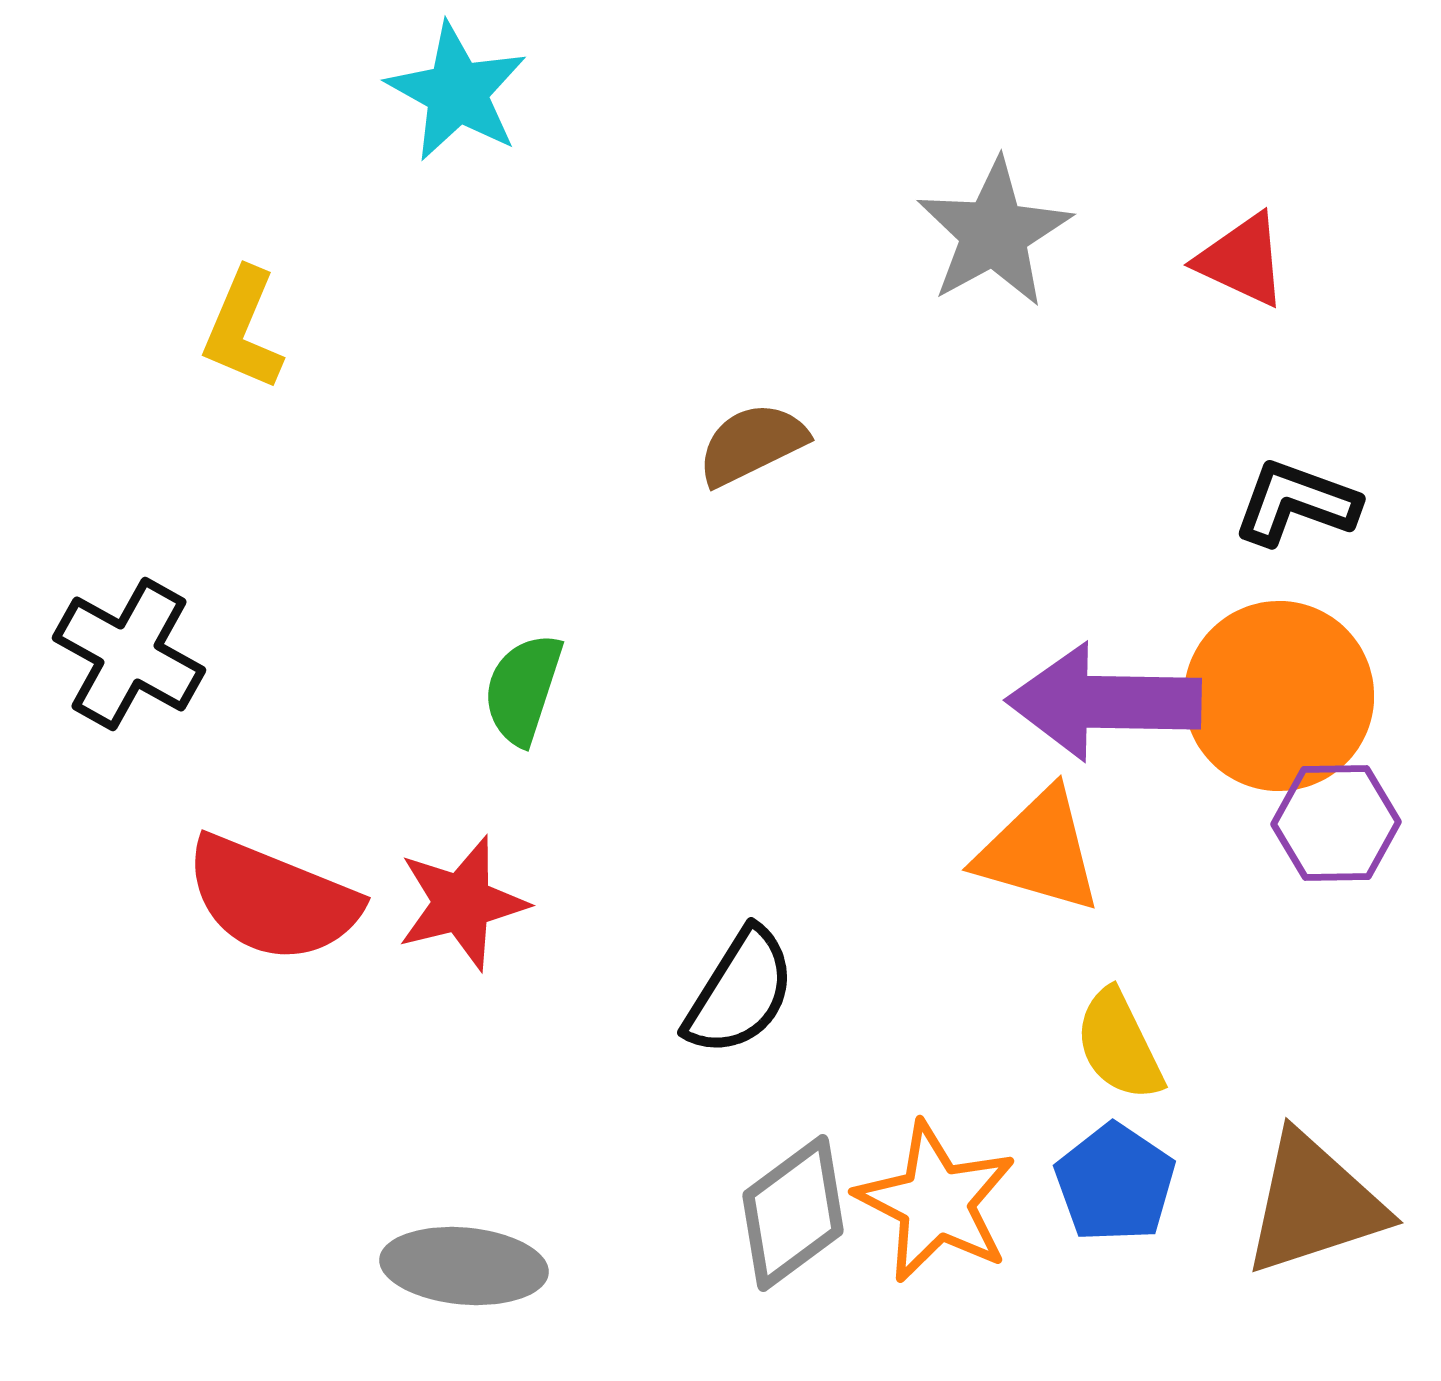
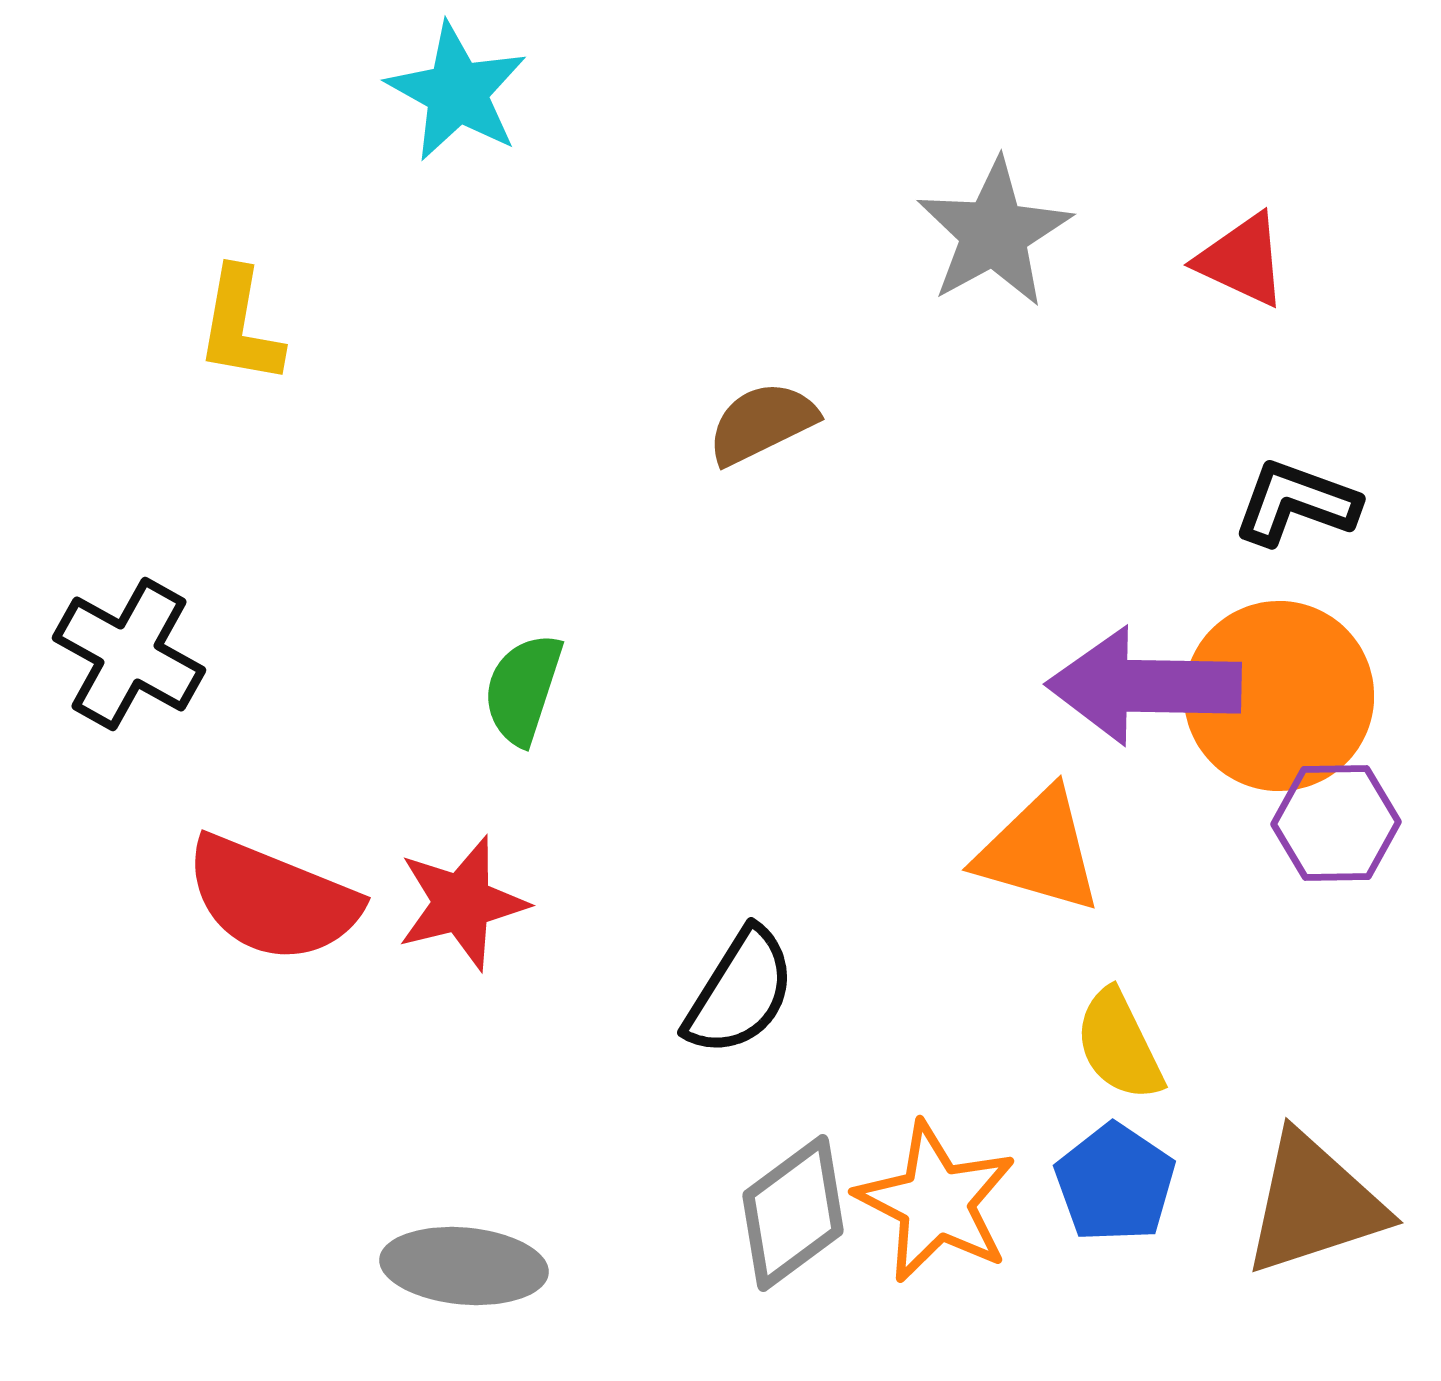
yellow L-shape: moved 3 px left, 3 px up; rotated 13 degrees counterclockwise
brown semicircle: moved 10 px right, 21 px up
purple arrow: moved 40 px right, 16 px up
